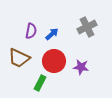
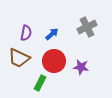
purple semicircle: moved 5 px left, 2 px down
